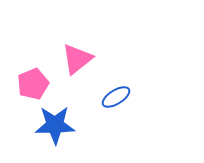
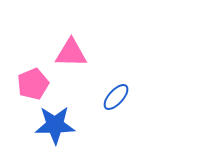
pink triangle: moved 6 px left, 6 px up; rotated 40 degrees clockwise
blue ellipse: rotated 16 degrees counterclockwise
